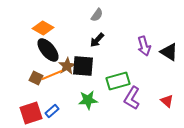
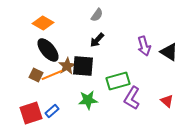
orange diamond: moved 5 px up
brown square: moved 3 px up
